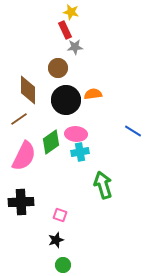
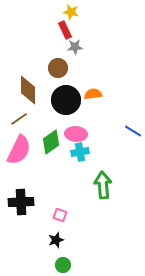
pink semicircle: moved 5 px left, 6 px up
green arrow: rotated 12 degrees clockwise
